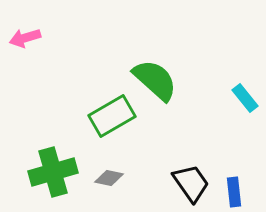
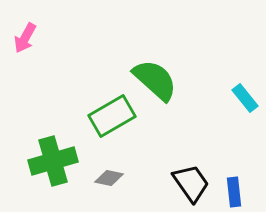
pink arrow: rotated 44 degrees counterclockwise
green cross: moved 11 px up
